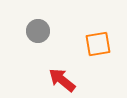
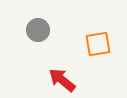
gray circle: moved 1 px up
